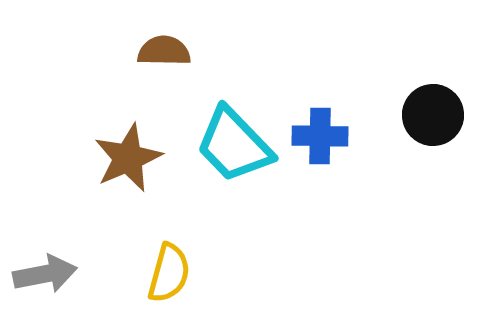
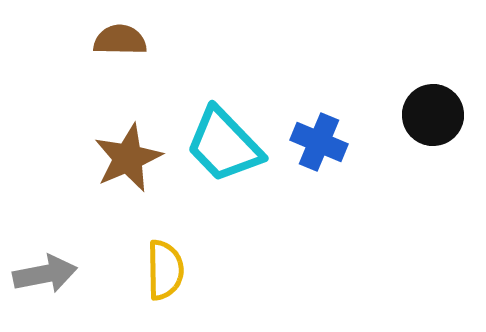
brown semicircle: moved 44 px left, 11 px up
blue cross: moved 1 px left, 6 px down; rotated 22 degrees clockwise
cyan trapezoid: moved 10 px left
yellow semicircle: moved 4 px left, 3 px up; rotated 16 degrees counterclockwise
